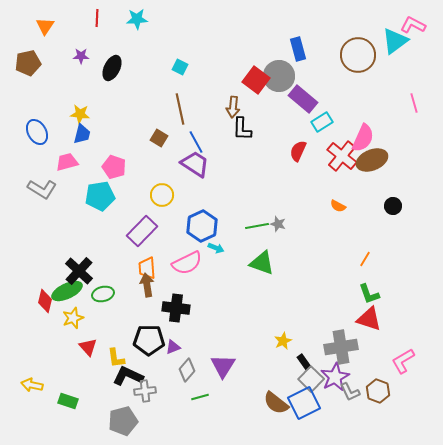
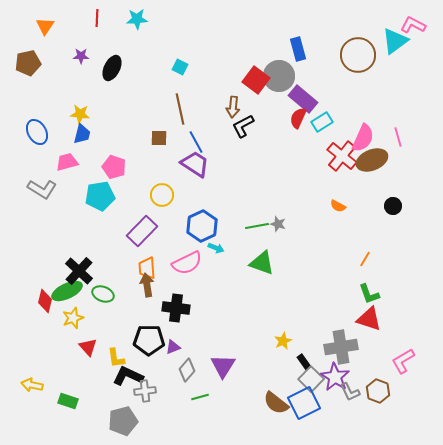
pink line at (414, 103): moved 16 px left, 34 px down
black L-shape at (242, 129): moved 1 px right, 3 px up; rotated 60 degrees clockwise
brown square at (159, 138): rotated 30 degrees counterclockwise
red semicircle at (298, 151): moved 33 px up
green ellipse at (103, 294): rotated 35 degrees clockwise
purple star at (335, 377): rotated 12 degrees counterclockwise
